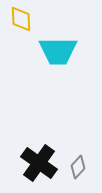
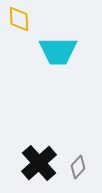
yellow diamond: moved 2 px left
black cross: rotated 12 degrees clockwise
